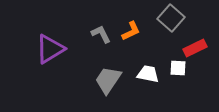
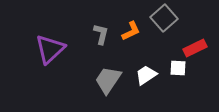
gray square: moved 7 px left; rotated 8 degrees clockwise
gray L-shape: rotated 40 degrees clockwise
purple triangle: rotated 12 degrees counterclockwise
white trapezoid: moved 2 px left, 1 px down; rotated 45 degrees counterclockwise
